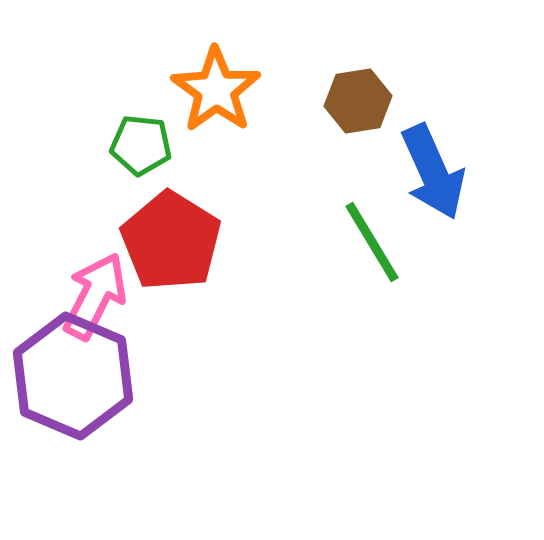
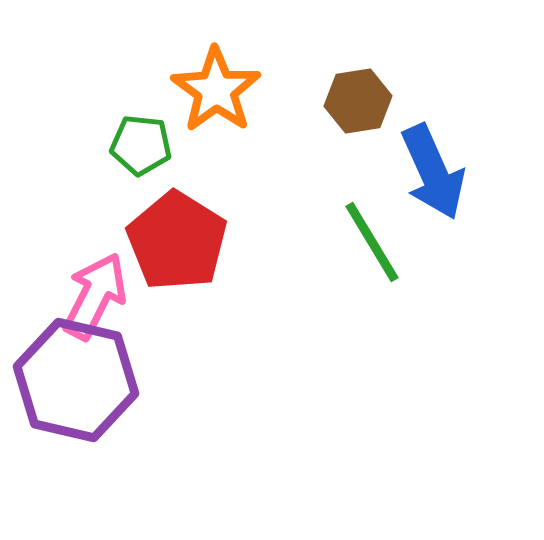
red pentagon: moved 6 px right
purple hexagon: moved 3 px right, 4 px down; rotated 10 degrees counterclockwise
